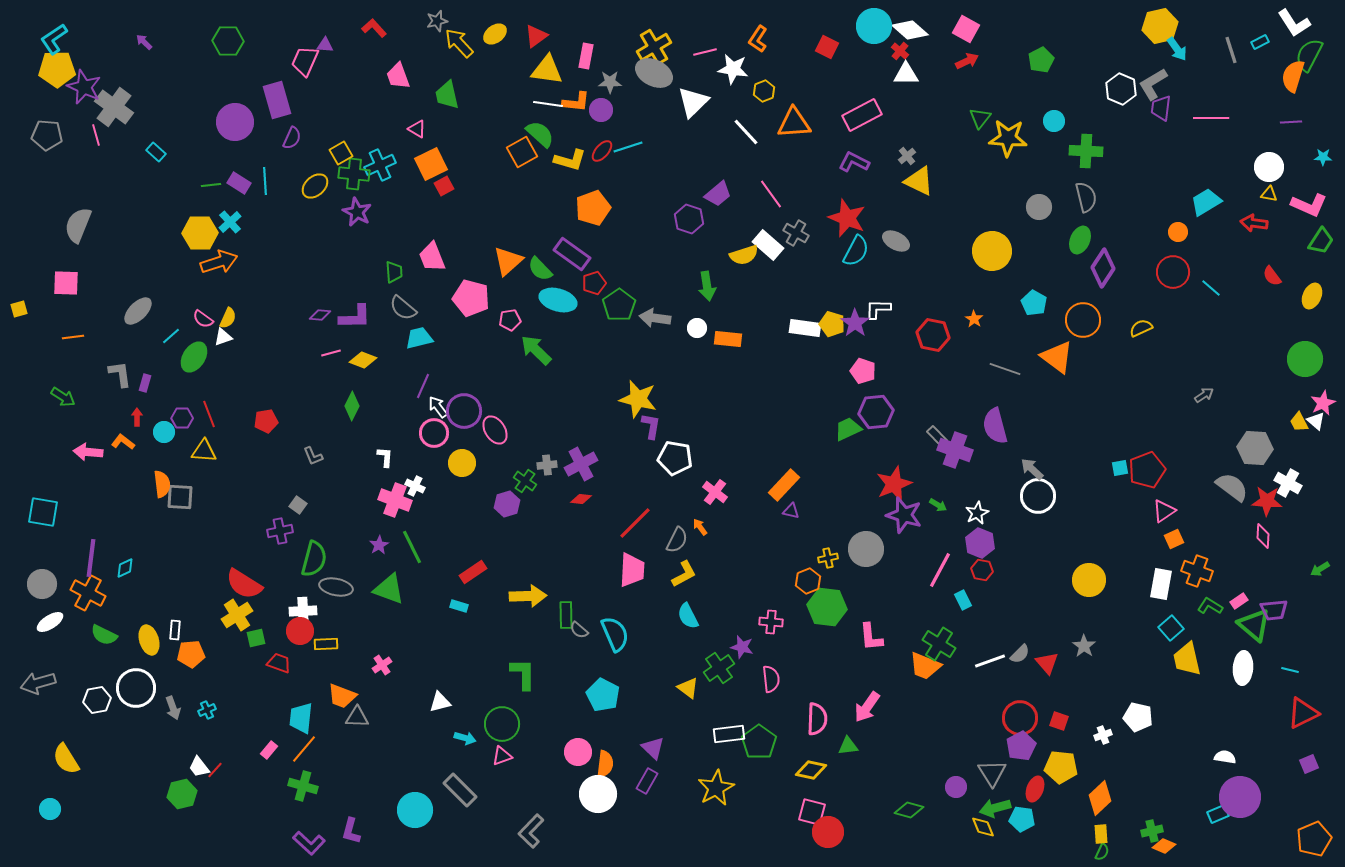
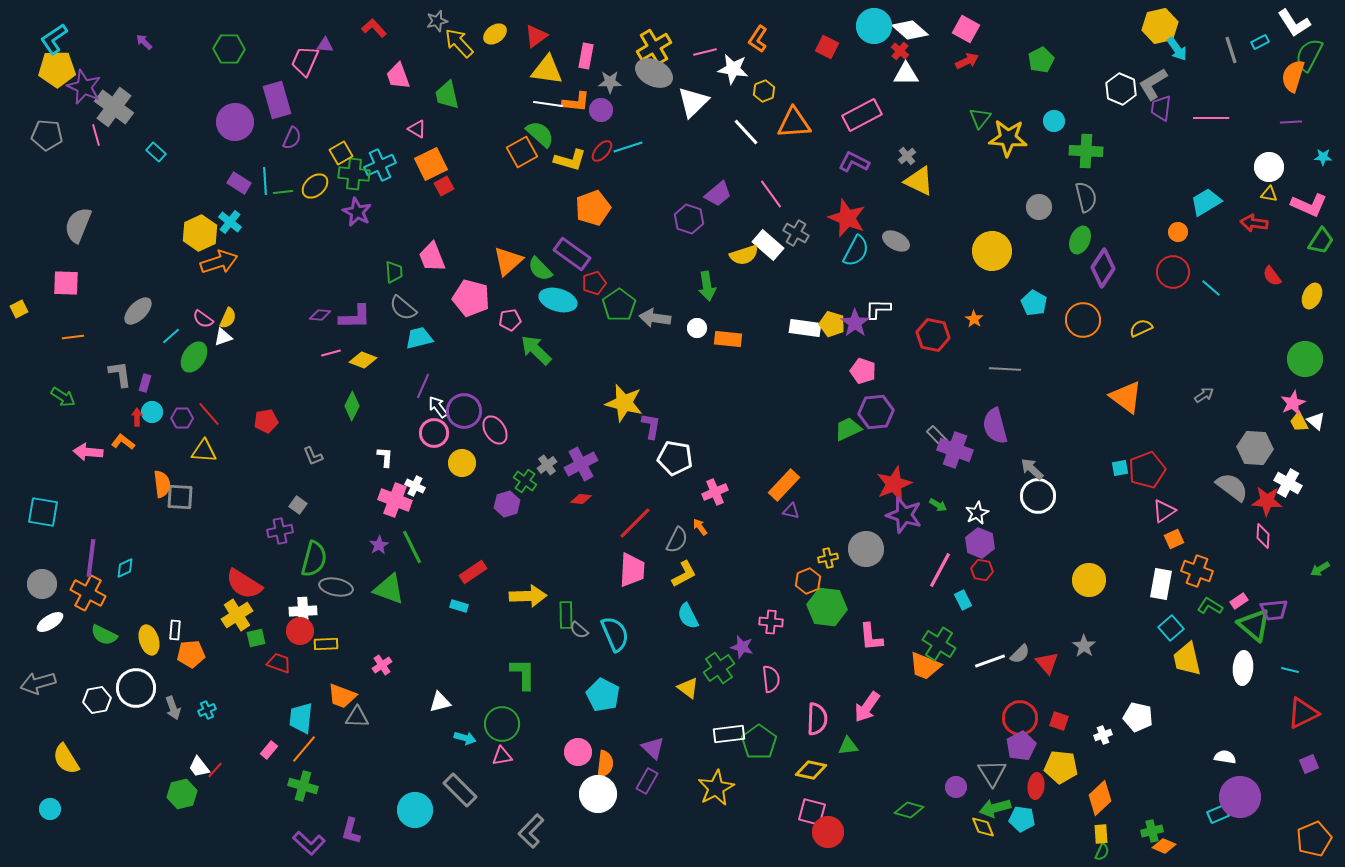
green hexagon at (228, 41): moved 1 px right, 8 px down
green line at (211, 185): moved 72 px right, 7 px down
cyan cross at (230, 222): rotated 10 degrees counterclockwise
yellow hexagon at (200, 233): rotated 24 degrees counterclockwise
yellow square at (19, 309): rotated 12 degrees counterclockwise
orange triangle at (1057, 357): moved 69 px right, 40 px down
gray line at (1005, 369): rotated 16 degrees counterclockwise
yellow star at (638, 399): moved 14 px left, 4 px down
pink star at (1323, 403): moved 30 px left
red line at (209, 414): rotated 20 degrees counterclockwise
cyan circle at (164, 432): moved 12 px left, 20 px up
gray cross at (547, 465): rotated 30 degrees counterclockwise
pink cross at (715, 492): rotated 30 degrees clockwise
pink triangle at (502, 756): rotated 10 degrees clockwise
red ellipse at (1035, 789): moved 1 px right, 3 px up; rotated 15 degrees counterclockwise
